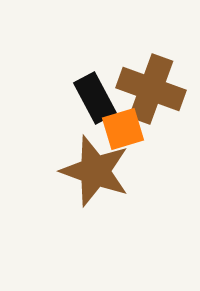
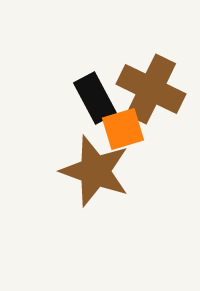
brown cross: rotated 6 degrees clockwise
